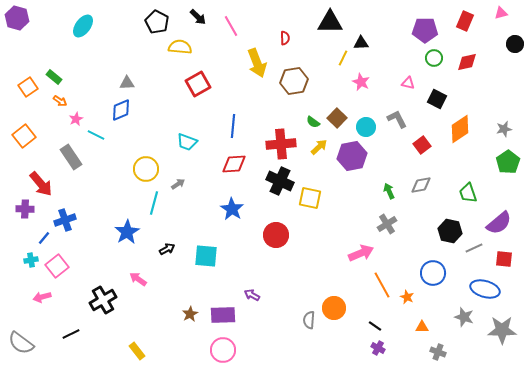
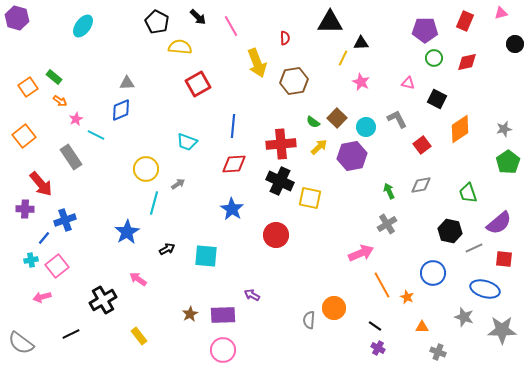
yellow rectangle at (137, 351): moved 2 px right, 15 px up
